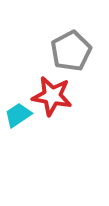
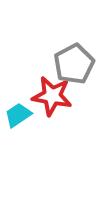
gray pentagon: moved 3 px right, 13 px down
